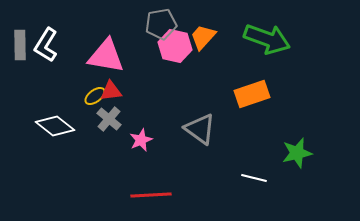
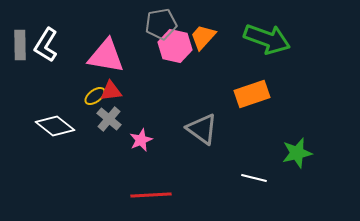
gray triangle: moved 2 px right
